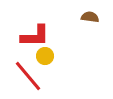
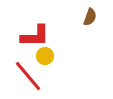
brown semicircle: rotated 102 degrees clockwise
